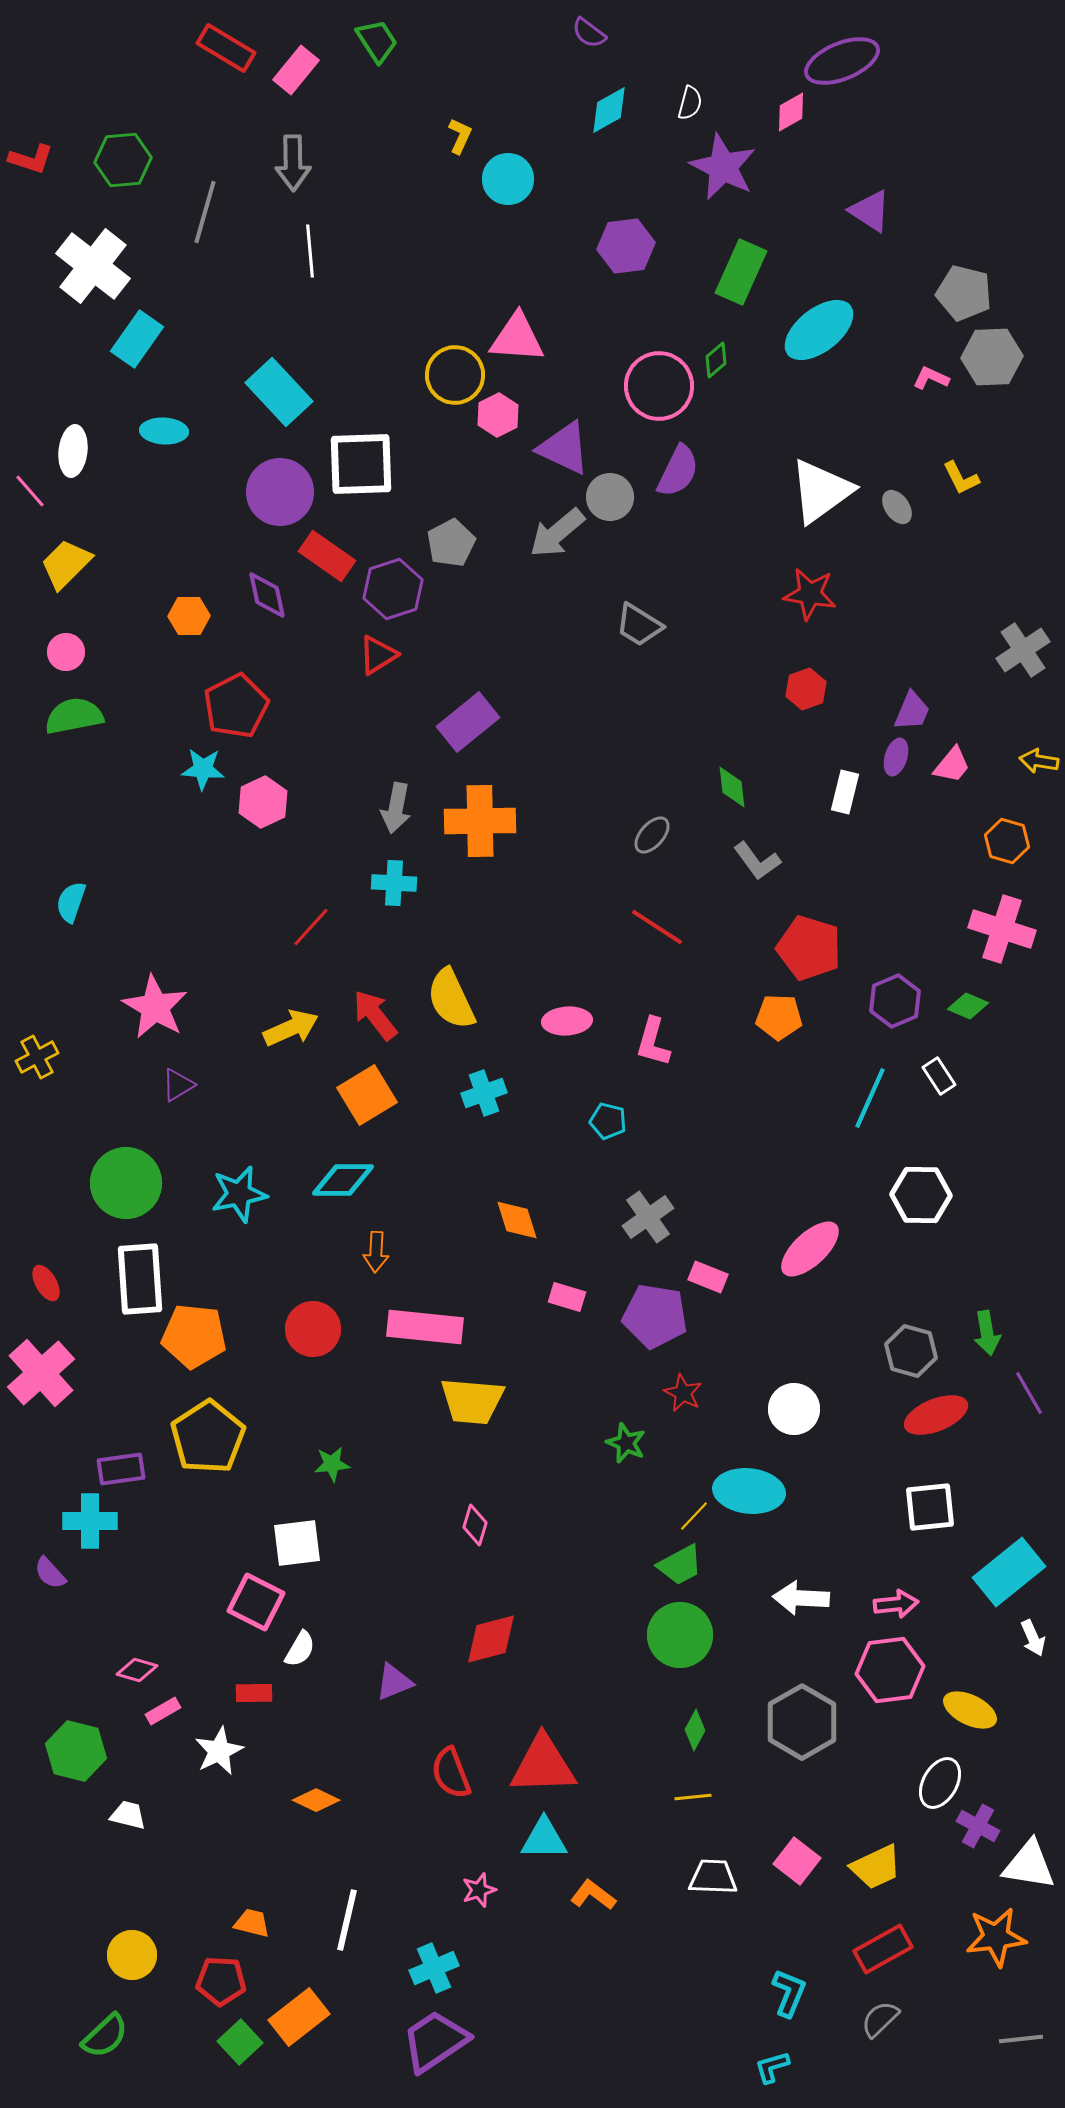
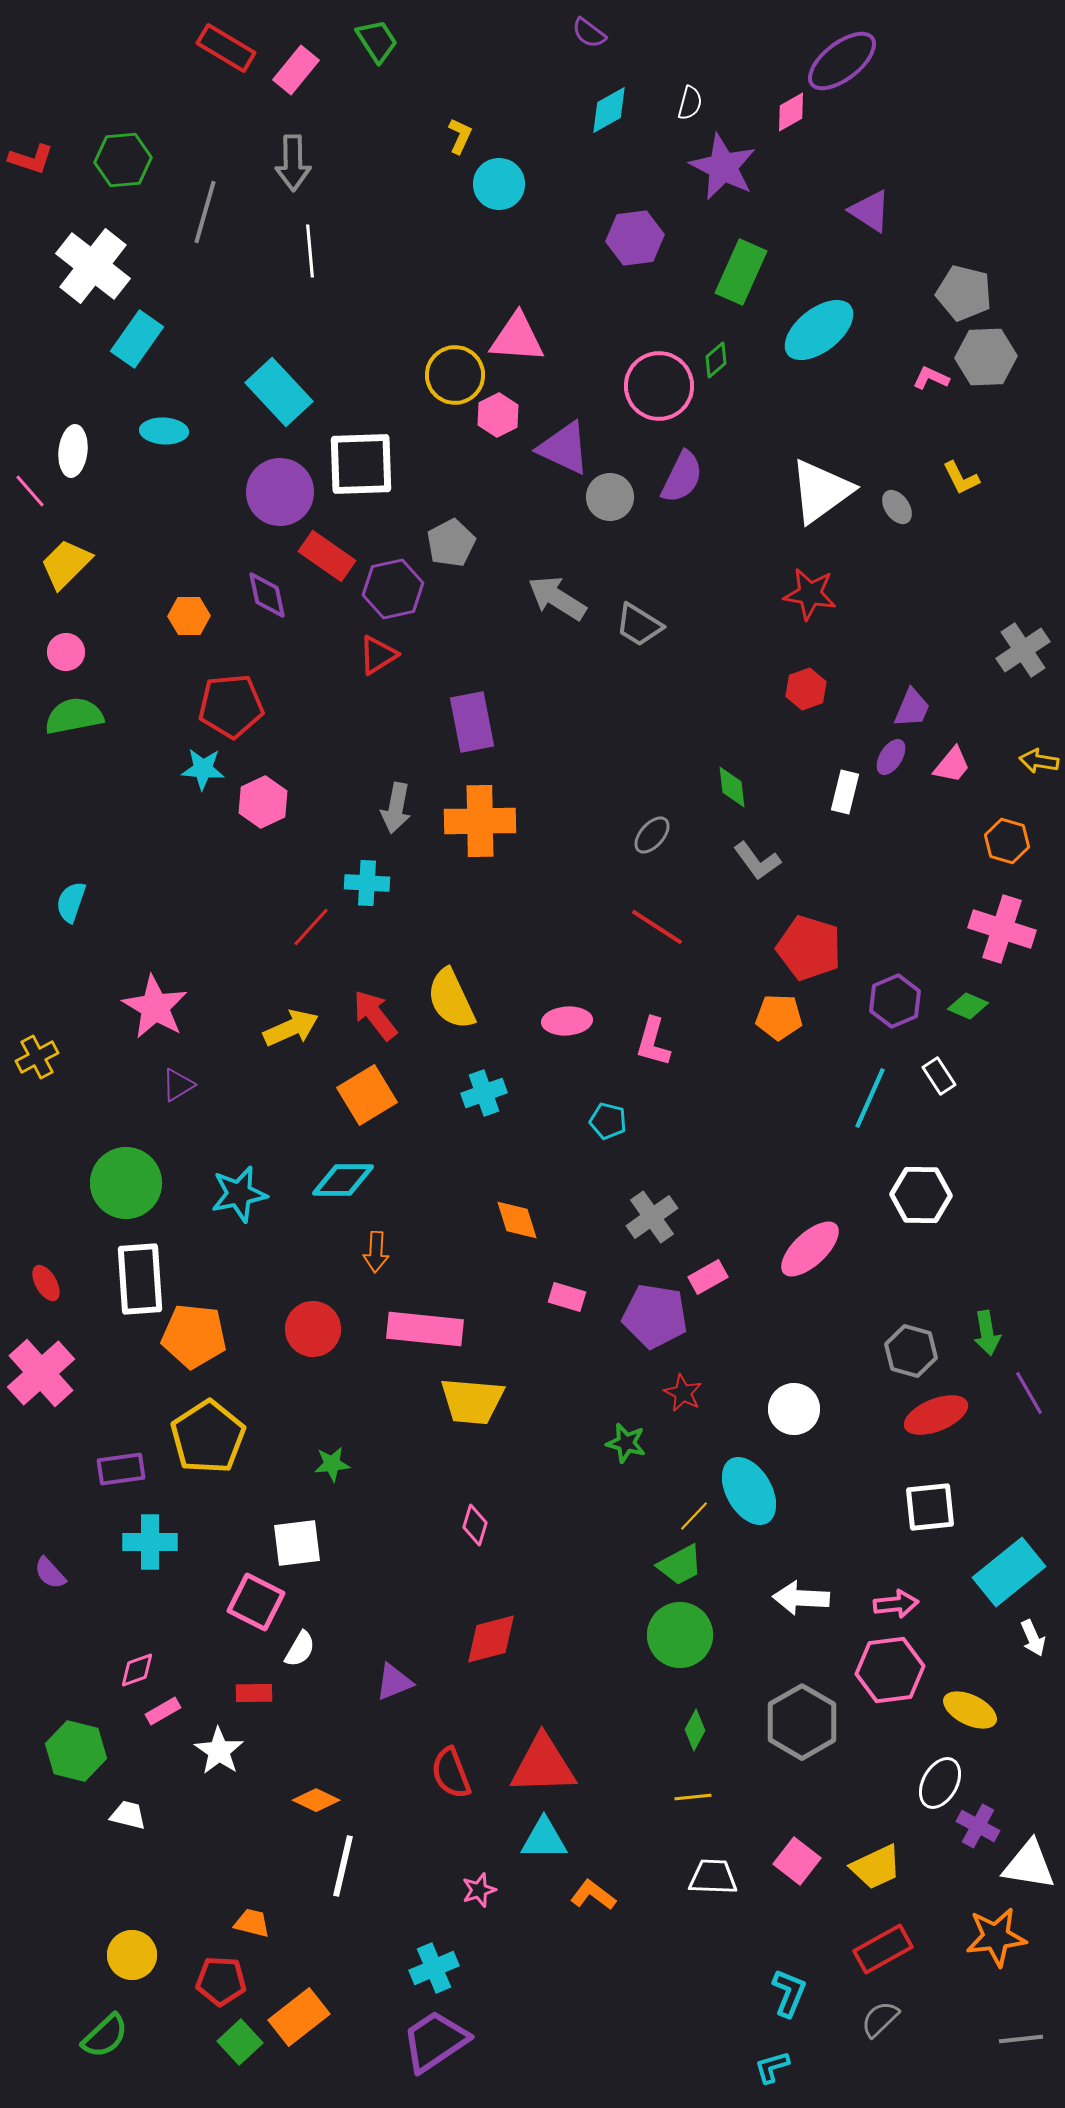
purple ellipse at (842, 61): rotated 16 degrees counterclockwise
cyan circle at (508, 179): moved 9 px left, 5 px down
purple hexagon at (626, 246): moved 9 px right, 8 px up
gray hexagon at (992, 357): moved 6 px left
purple semicircle at (678, 471): moved 4 px right, 6 px down
gray arrow at (557, 533): moved 65 px down; rotated 72 degrees clockwise
purple hexagon at (393, 589): rotated 6 degrees clockwise
red pentagon at (236, 706): moved 5 px left; rotated 22 degrees clockwise
purple trapezoid at (912, 711): moved 3 px up
purple rectangle at (468, 722): moved 4 px right; rotated 62 degrees counterclockwise
purple ellipse at (896, 757): moved 5 px left; rotated 15 degrees clockwise
cyan cross at (394, 883): moved 27 px left
gray cross at (648, 1217): moved 4 px right
pink rectangle at (708, 1277): rotated 51 degrees counterclockwise
pink rectangle at (425, 1327): moved 2 px down
green star at (626, 1443): rotated 9 degrees counterclockwise
cyan ellipse at (749, 1491): rotated 54 degrees clockwise
cyan cross at (90, 1521): moved 60 px right, 21 px down
pink diamond at (137, 1670): rotated 36 degrees counterclockwise
white star at (219, 1751): rotated 12 degrees counterclockwise
white line at (347, 1920): moved 4 px left, 54 px up
